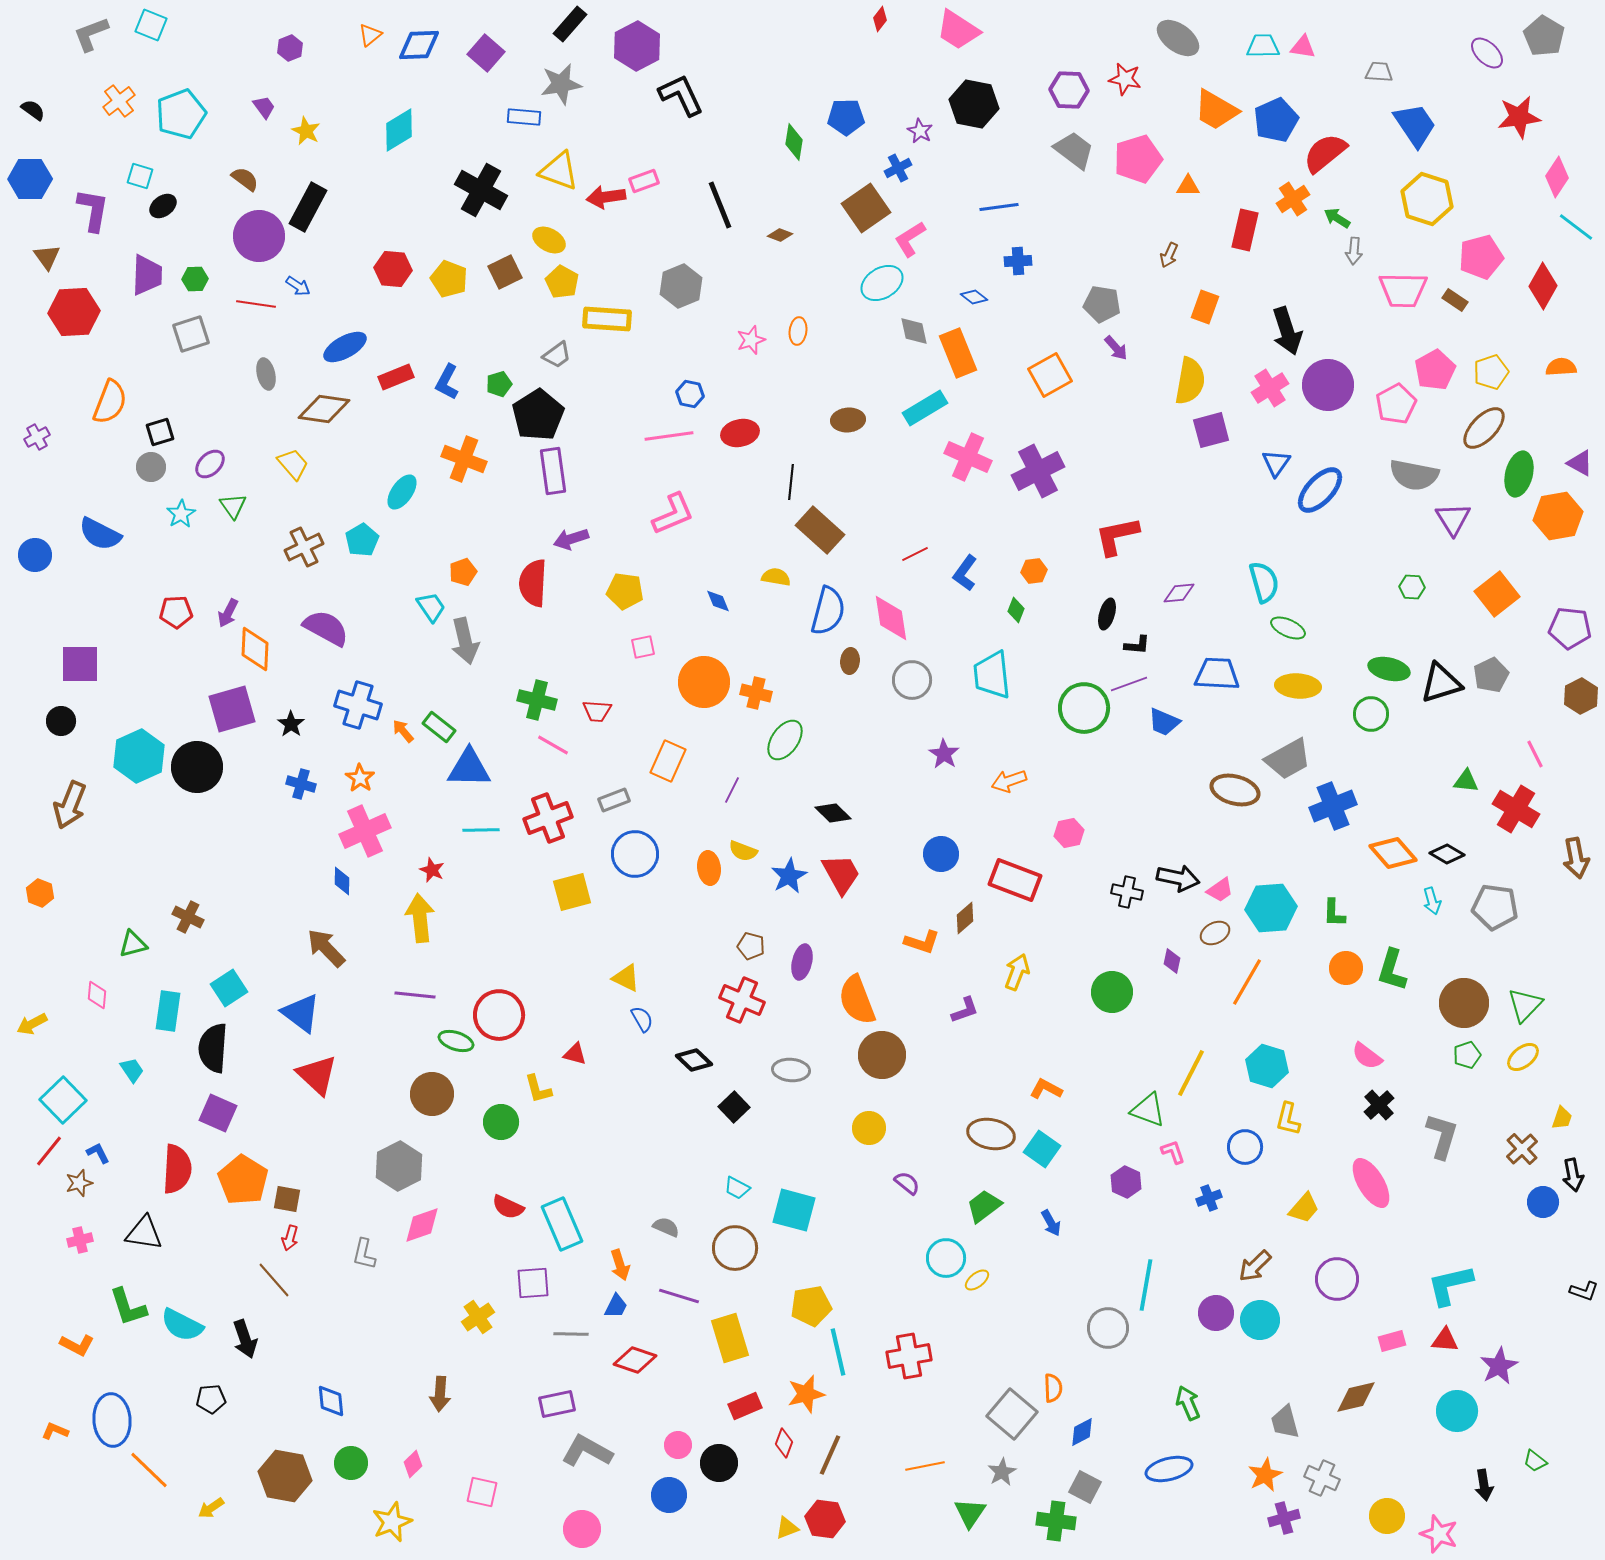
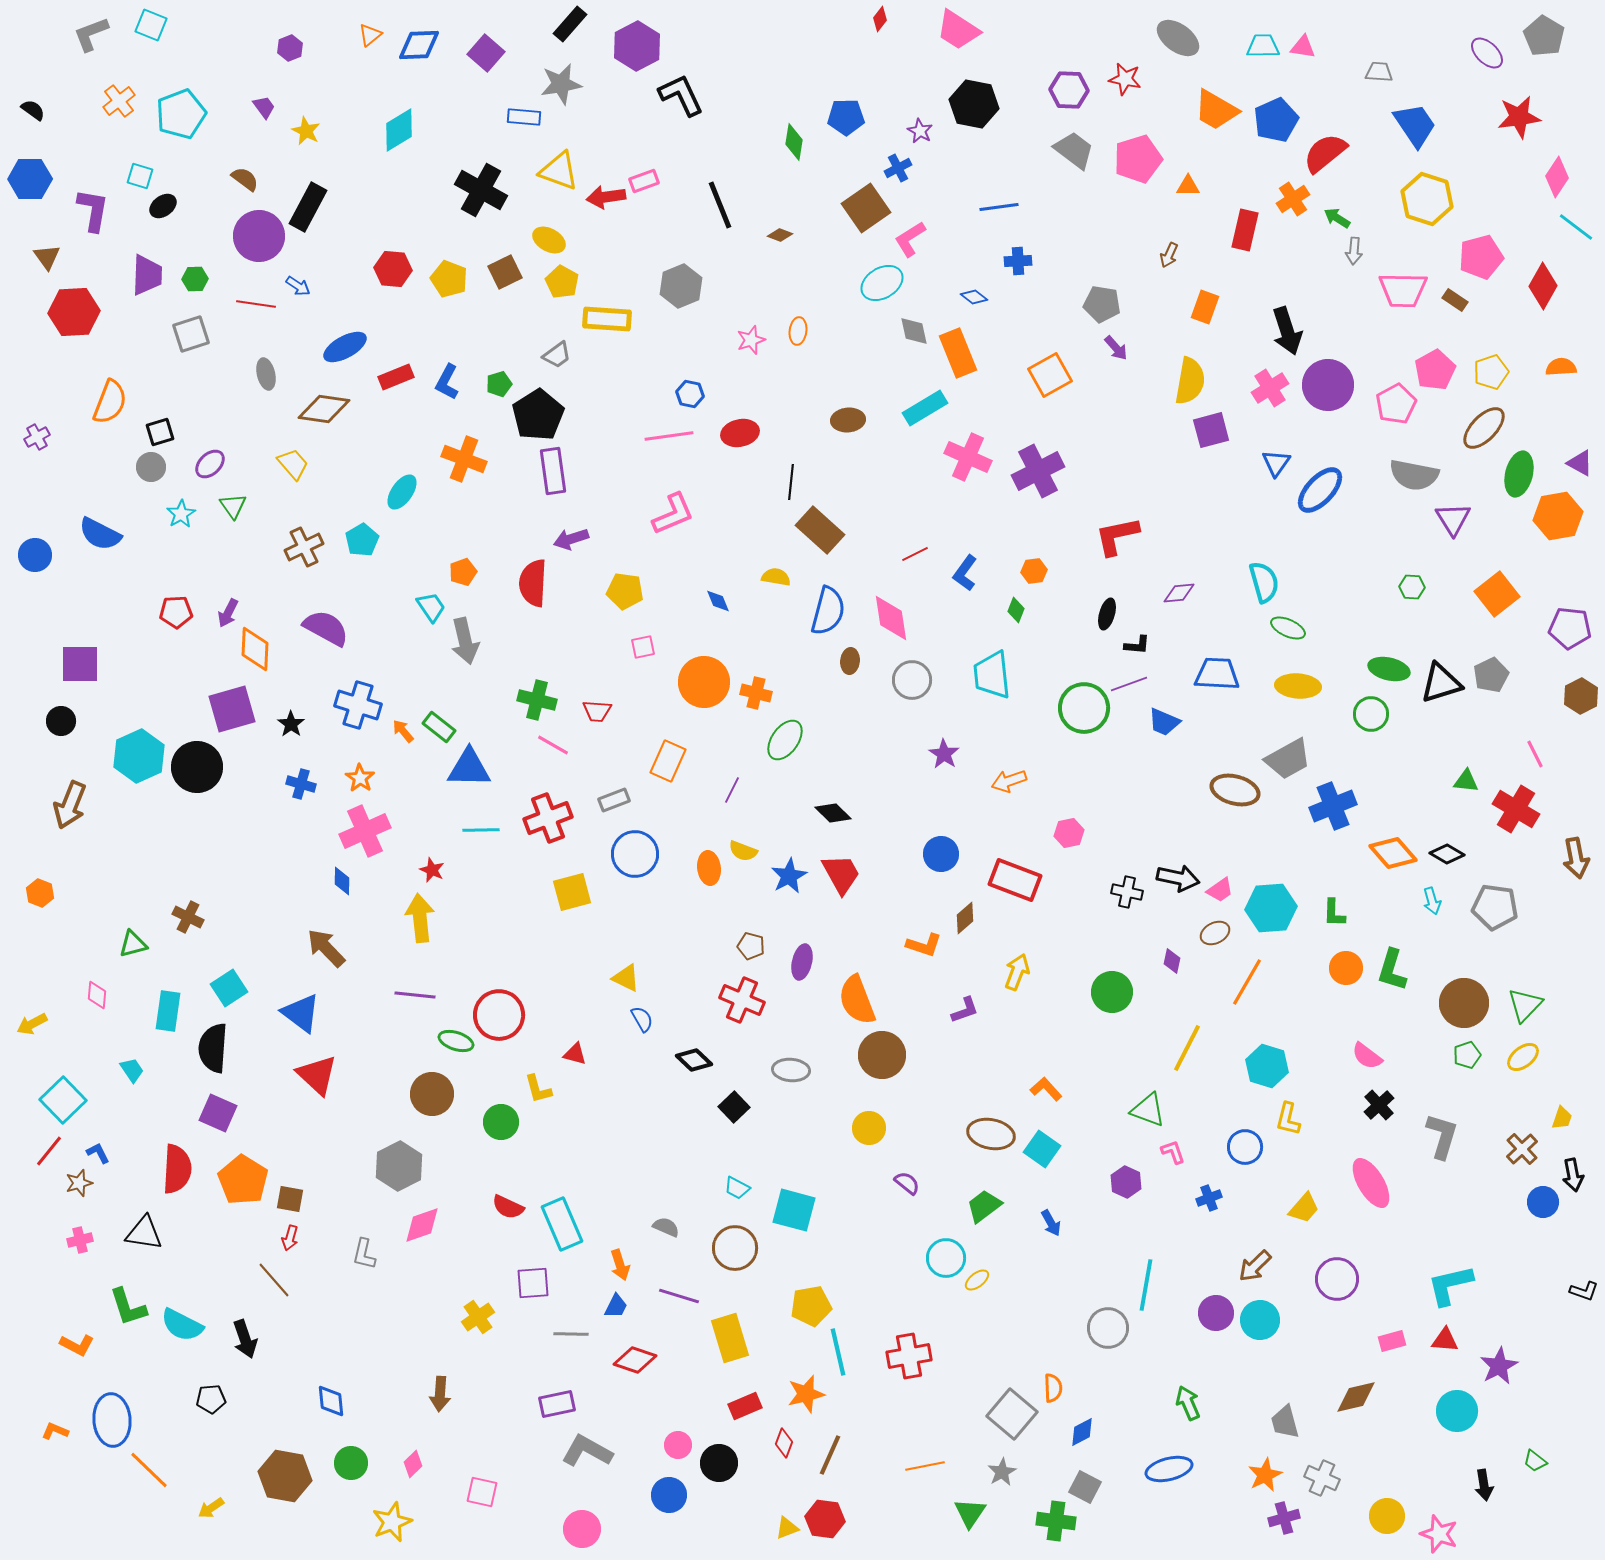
orange L-shape at (922, 942): moved 2 px right, 3 px down
yellow line at (1191, 1073): moved 4 px left, 25 px up
orange L-shape at (1046, 1089): rotated 20 degrees clockwise
brown square at (287, 1199): moved 3 px right
